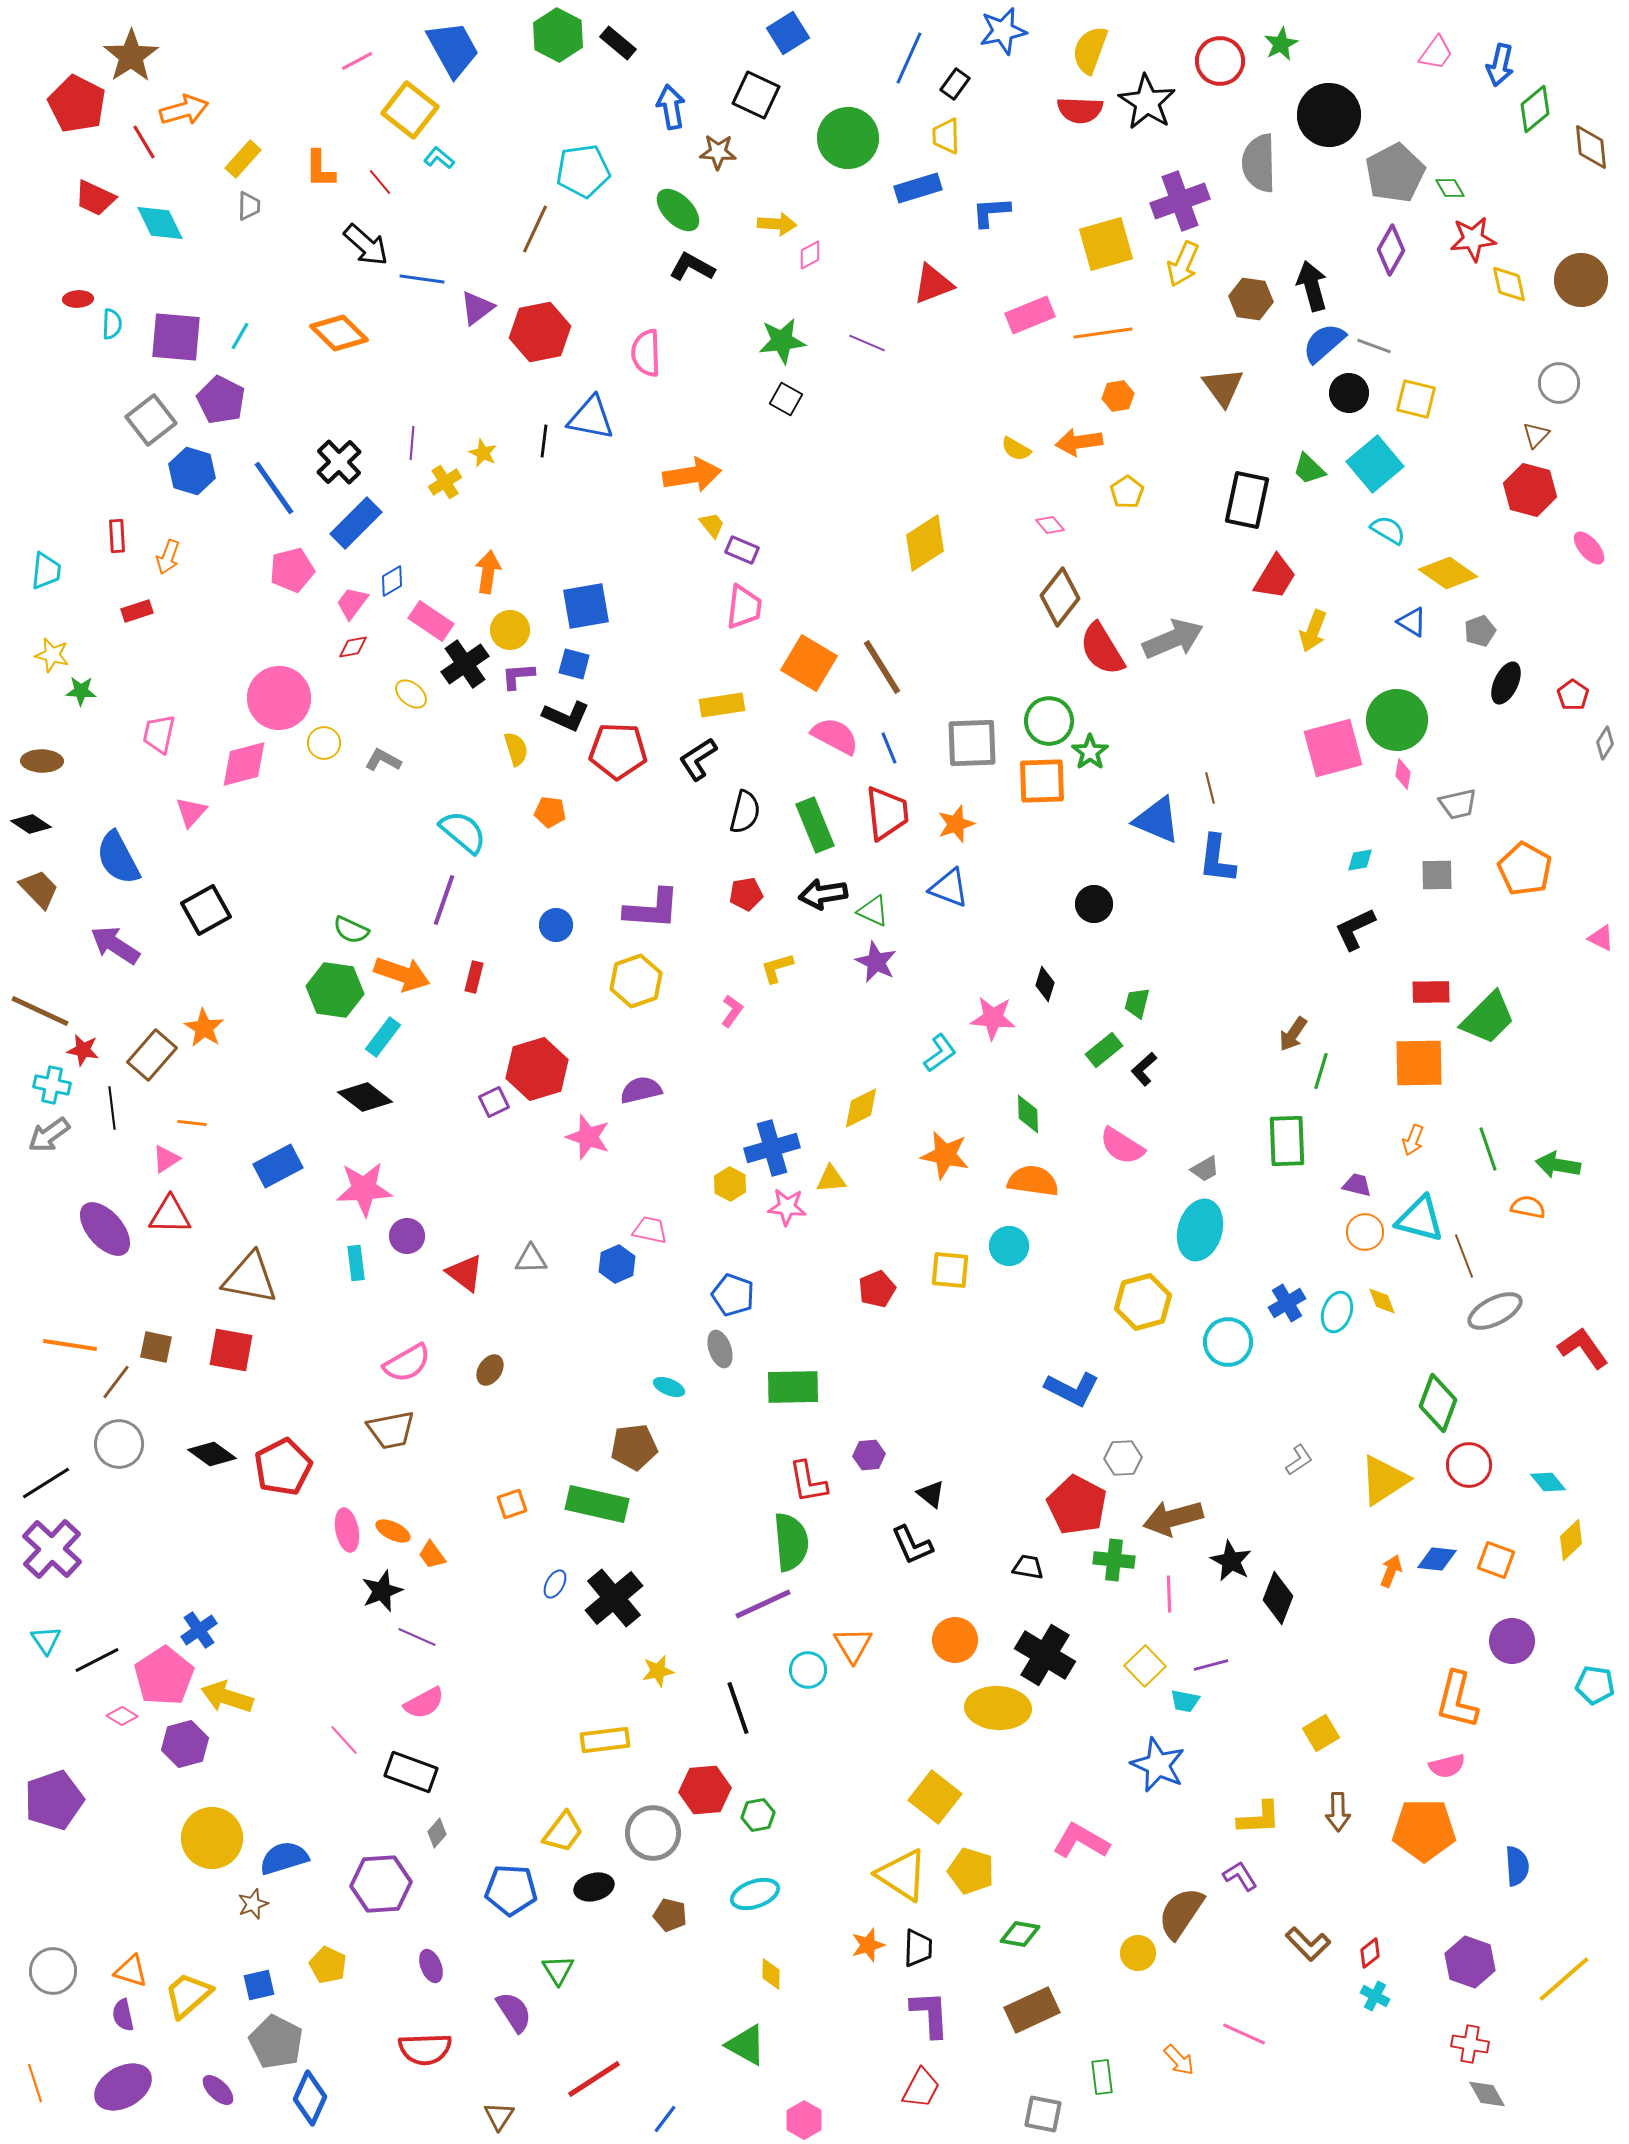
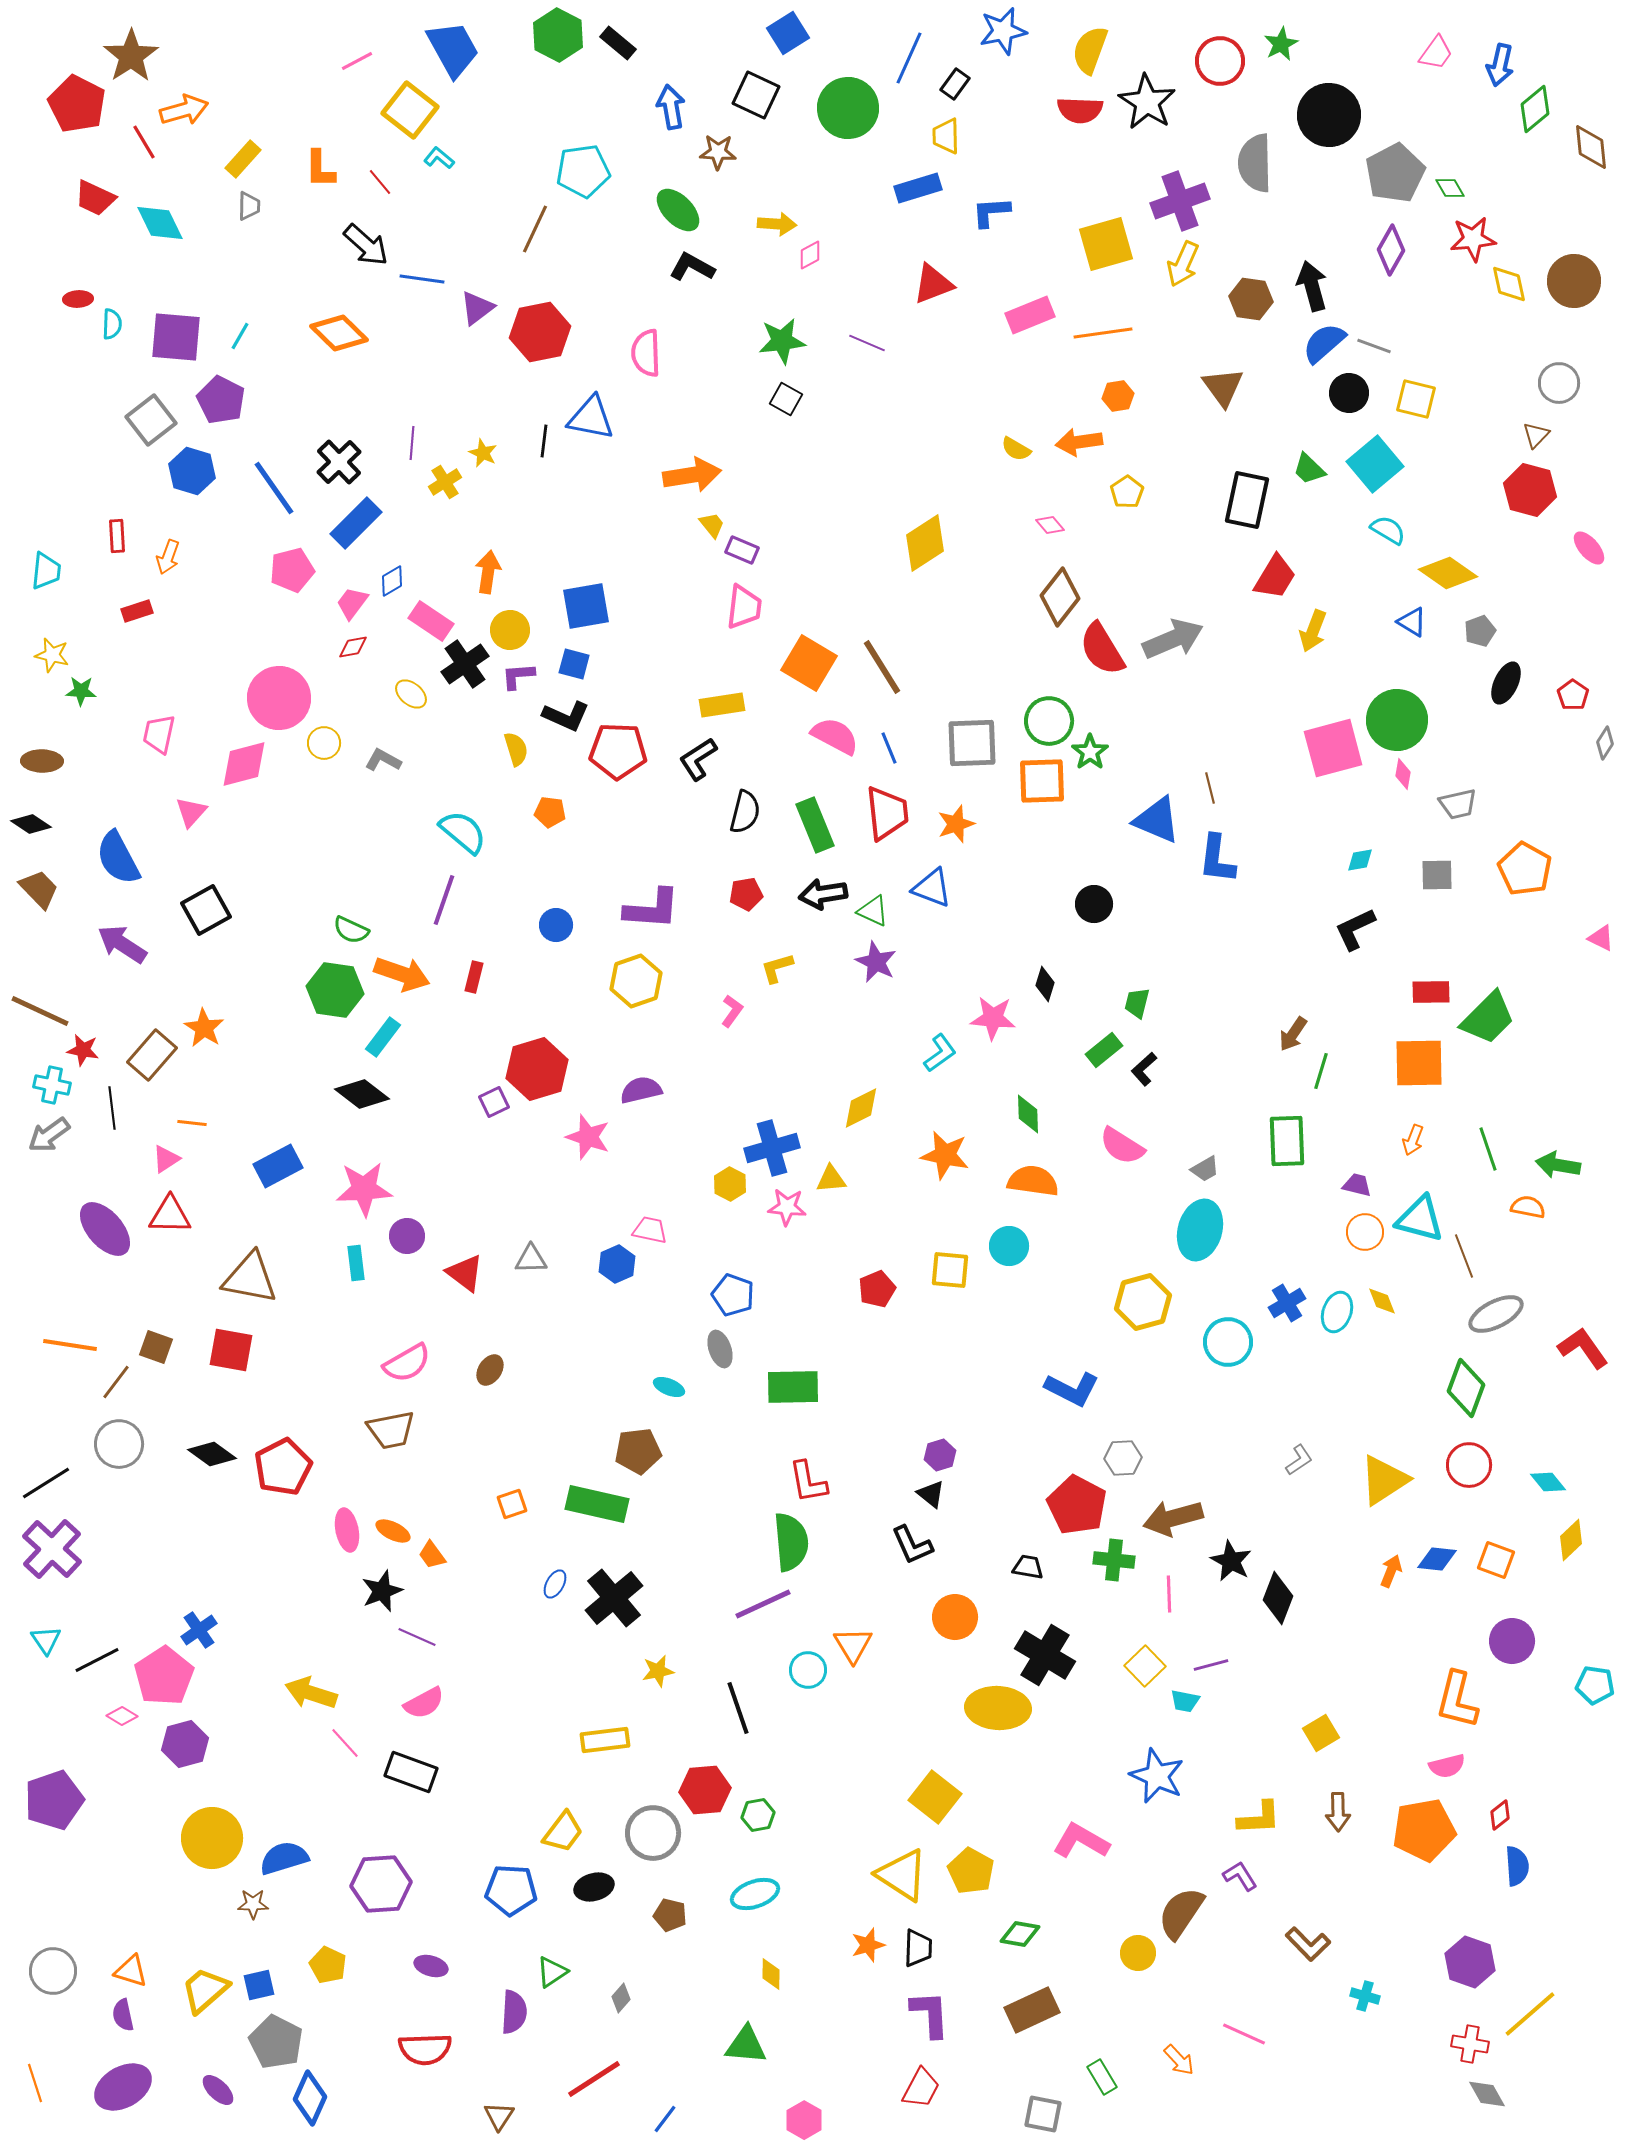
green circle at (848, 138): moved 30 px up
gray semicircle at (1259, 163): moved 4 px left
brown circle at (1581, 280): moved 7 px left, 1 px down
blue triangle at (949, 888): moved 17 px left
purple arrow at (115, 945): moved 7 px right, 1 px up
black diamond at (365, 1097): moved 3 px left, 3 px up
gray ellipse at (1495, 1311): moved 1 px right, 3 px down
brown square at (156, 1347): rotated 8 degrees clockwise
green diamond at (1438, 1403): moved 28 px right, 15 px up
brown pentagon at (634, 1447): moved 4 px right, 4 px down
purple hexagon at (869, 1455): moved 71 px right; rotated 12 degrees counterclockwise
orange circle at (955, 1640): moved 23 px up
yellow arrow at (227, 1697): moved 84 px right, 4 px up
pink line at (344, 1740): moved 1 px right, 3 px down
blue star at (1158, 1765): moved 1 px left, 11 px down
orange pentagon at (1424, 1830): rotated 10 degrees counterclockwise
gray diamond at (437, 1833): moved 184 px right, 165 px down
yellow pentagon at (971, 1871): rotated 12 degrees clockwise
brown star at (253, 1904): rotated 20 degrees clockwise
red diamond at (1370, 1953): moved 130 px right, 138 px up
purple ellipse at (431, 1966): rotated 52 degrees counterclockwise
green triangle at (558, 1970): moved 6 px left, 2 px down; rotated 28 degrees clockwise
yellow line at (1564, 1979): moved 34 px left, 35 px down
yellow trapezoid at (188, 1995): moved 17 px right, 5 px up
cyan cross at (1375, 1996): moved 10 px left; rotated 12 degrees counterclockwise
purple semicircle at (514, 2012): rotated 36 degrees clockwise
green triangle at (746, 2045): rotated 24 degrees counterclockwise
green rectangle at (1102, 2077): rotated 24 degrees counterclockwise
